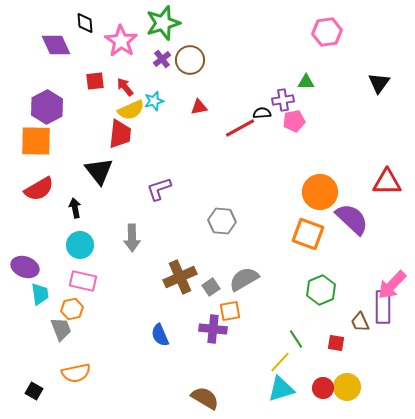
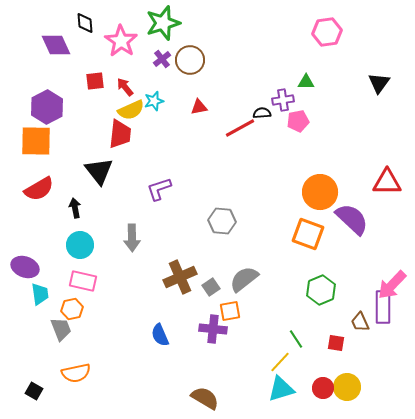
pink pentagon at (294, 121): moved 4 px right
gray semicircle at (244, 279): rotated 8 degrees counterclockwise
